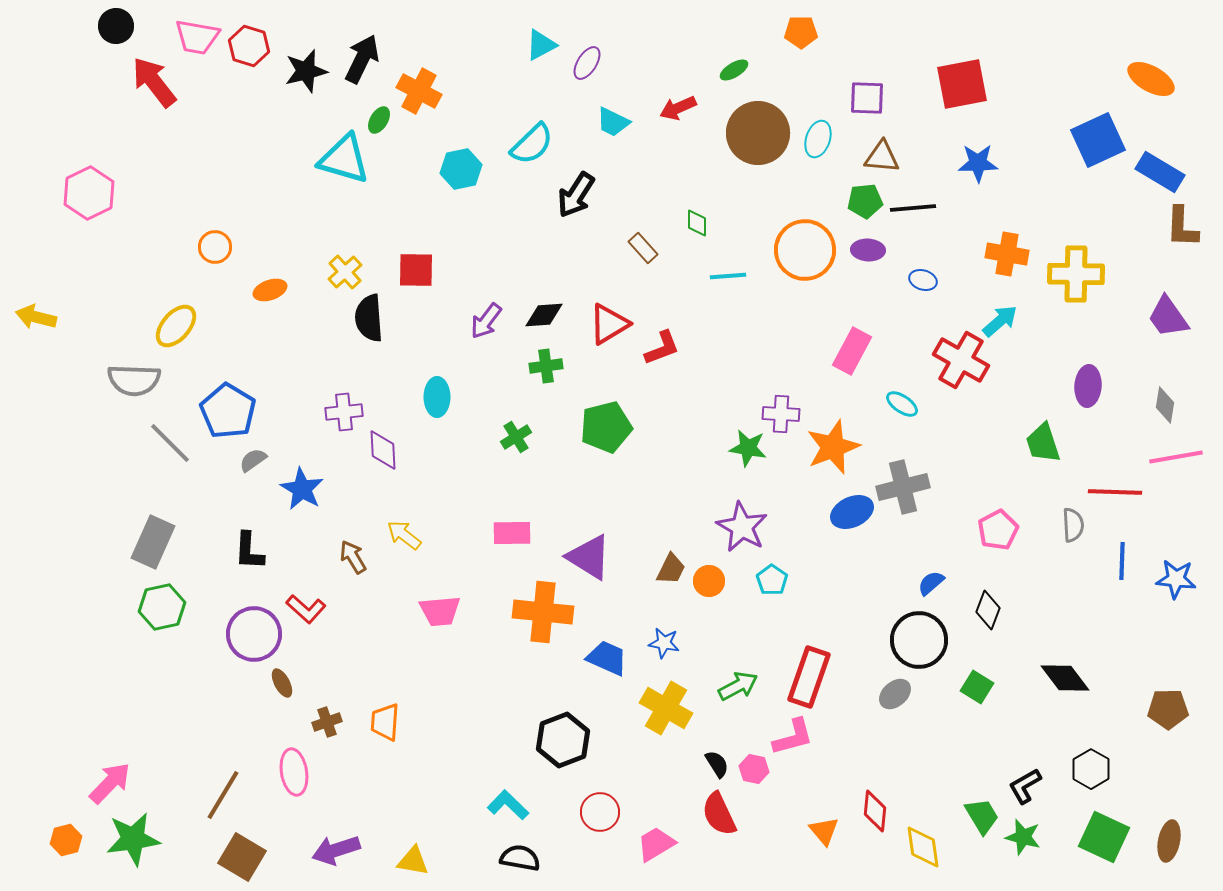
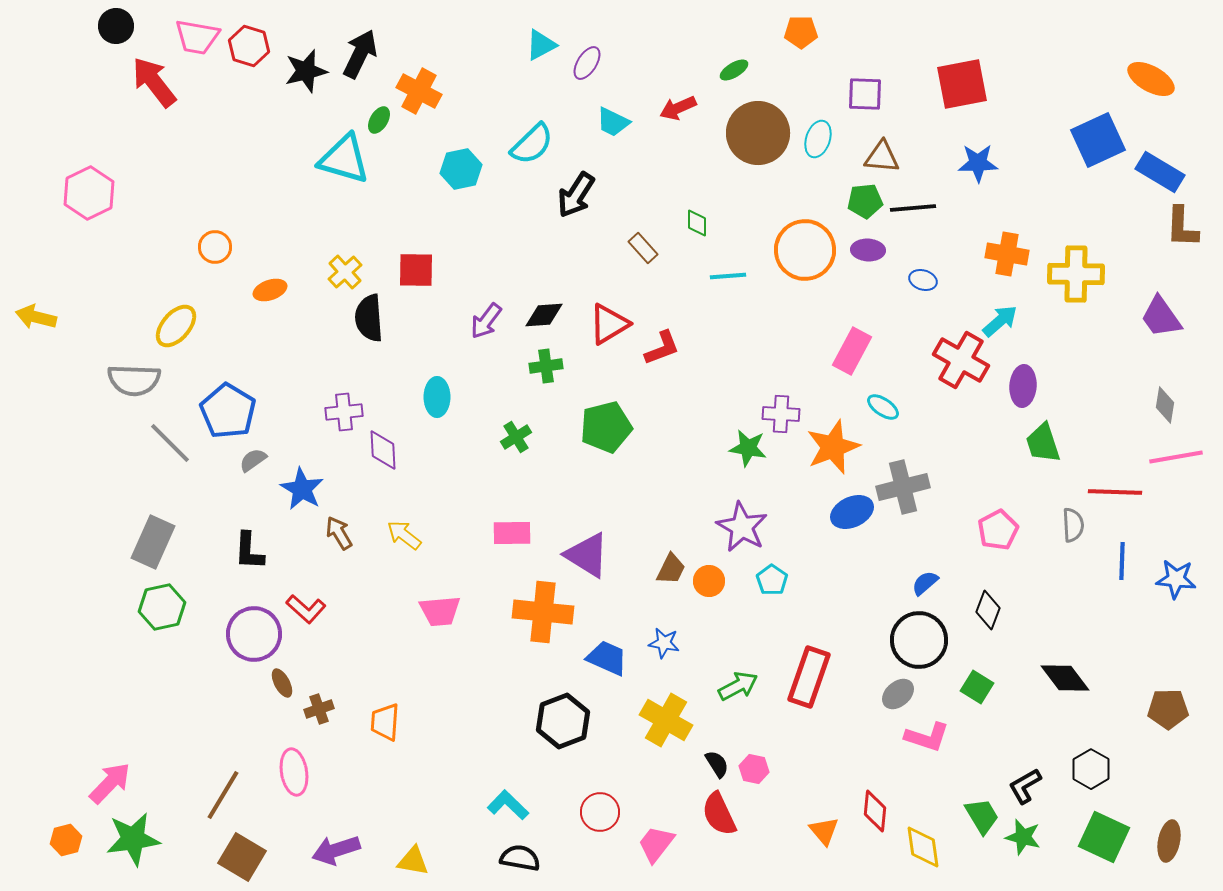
black arrow at (362, 59): moved 2 px left, 5 px up
purple square at (867, 98): moved 2 px left, 4 px up
purple trapezoid at (1168, 317): moved 7 px left
purple ellipse at (1088, 386): moved 65 px left
cyan ellipse at (902, 404): moved 19 px left, 3 px down
brown arrow at (353, 557): moved 14 px left, 24 px up
purple triangle at (589, 557): moved 2 px left, 2 px up
blue semicircle at (931, 583): moved 6 px left
gray ellipse at (895, 694): moved 3 px right
yellow cross at (666, 708): moved 12 px down
brown cross at (327, 722): moved 8 px left, 13 px up
pink L-shape at (793, 737): moved 134 px right; rotated 33 degrees clockwise
black hexagon at (563, 740): moved 19 px up
pink trapezoid at (656, 844): rotated 21 degrees counterclockwise
